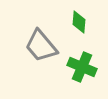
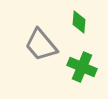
gray trapezoid: moved 1 px up
